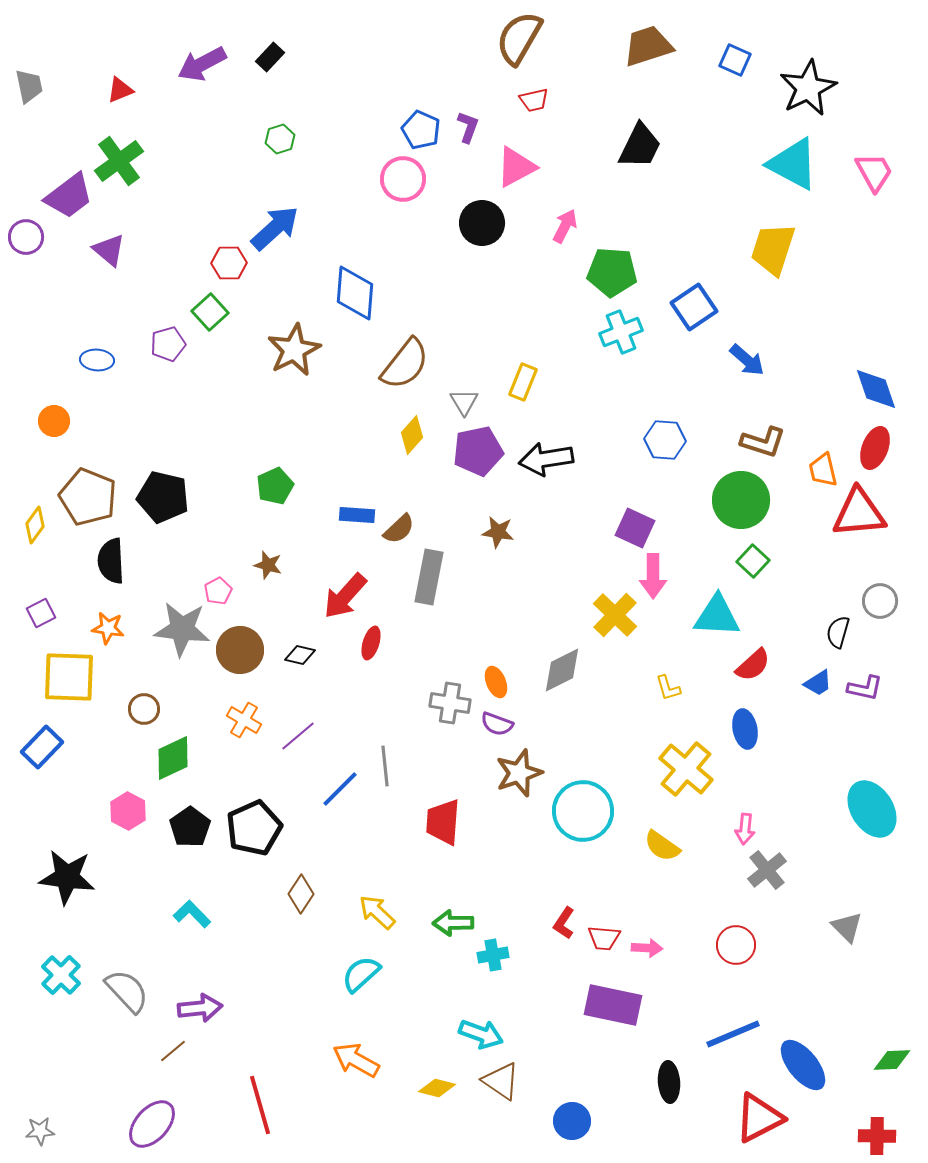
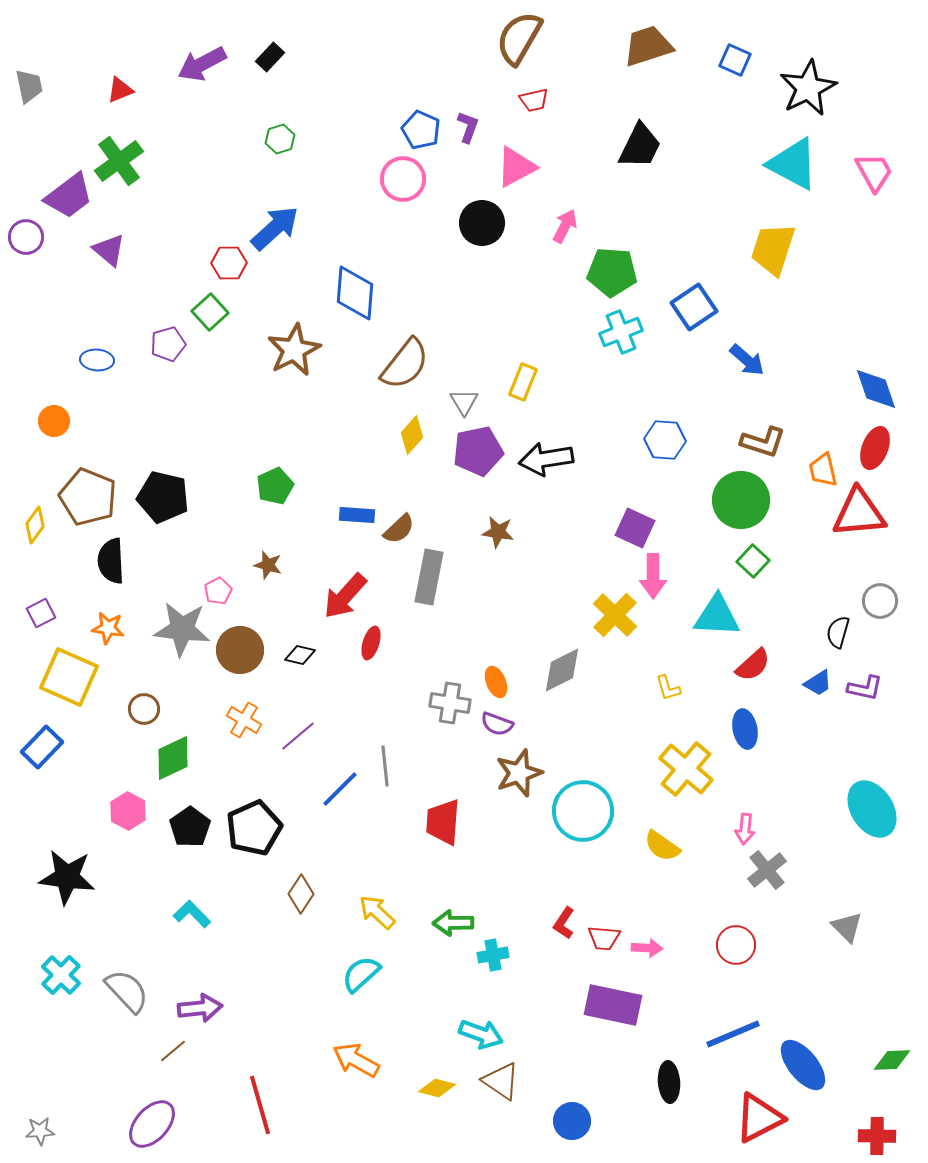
yellow square at (69, 677): rotated 22 degrees clockwise
